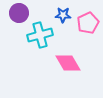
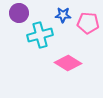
pink pentagon: rotated 30 degrees clockwise
pink diamond: rotated 28 degrees counterclockwise
